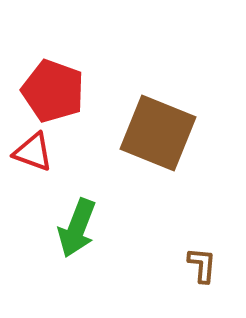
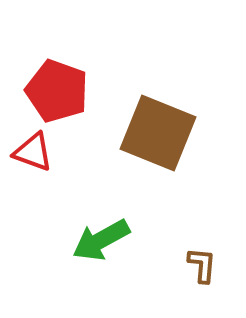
red pentagon: moved 4 px right
green arrow: moved 24 px right, 12 px down; rotated 40 degrees clockwise
